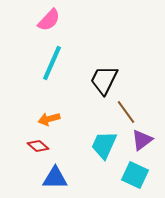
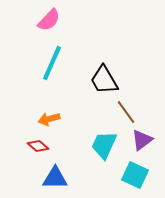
black trapezoid: rotated 56 degrees counterclockwise
